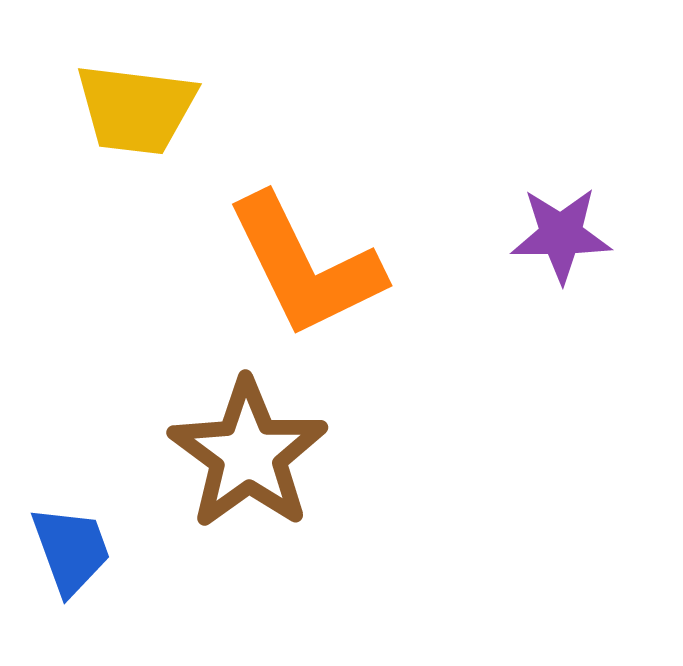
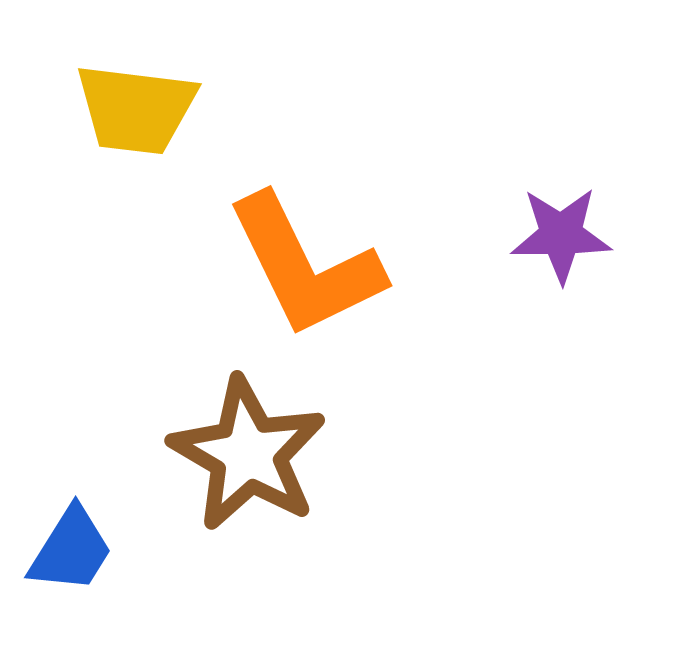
brown star: rotated 6 degrees counterclockwise
blue trapezoid: rotated 52 degrees clockwise
